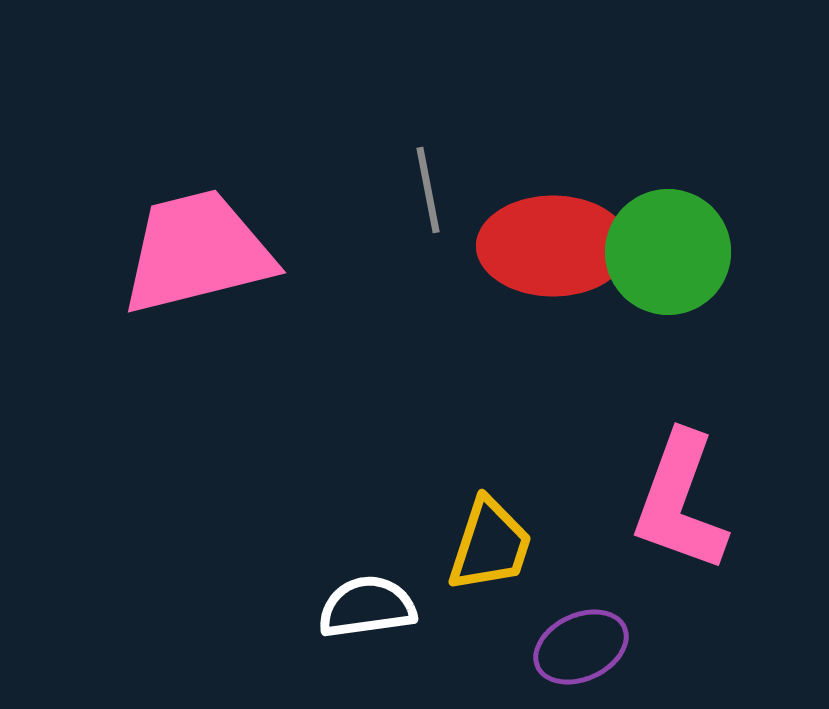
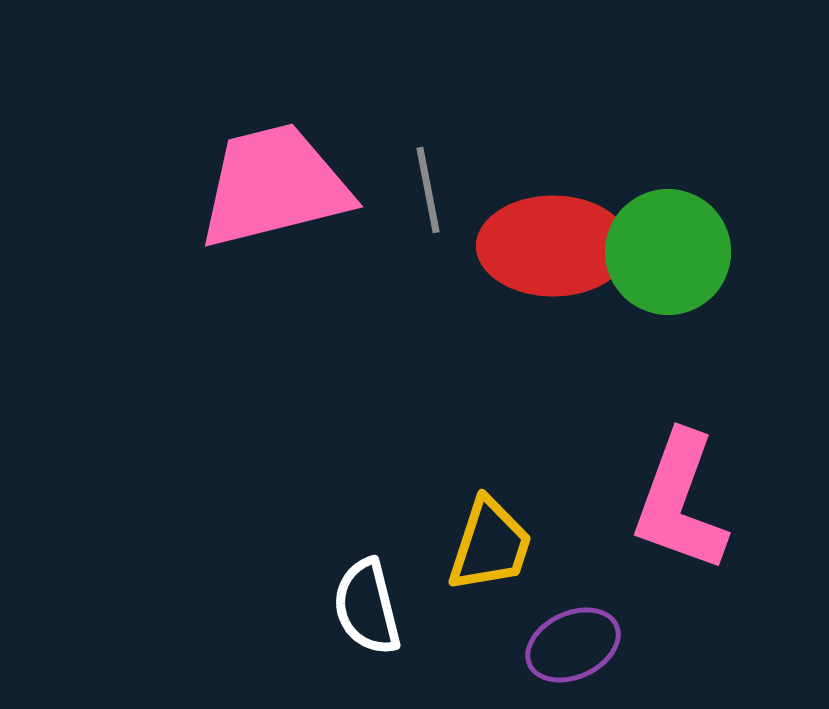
pink trapezoid: moved 77 px right, 66 px up
white semicircle: rotated 96 degrees counterclockwise
purple ellipse: moved 8 px left, 2 px up
